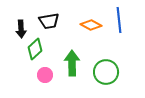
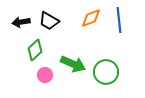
black trapezoid: rotated 40 degrees clockwise
orange diamond: moved 7 px up; rotated 50 degrees counterclockwise
black arrow: moved 7 px up; rotated 84 degrees clockwise
green diamond: moved 1 px down
green arrow: moved 1 px right, 1 px down; rotated 115 degrees clockwise
